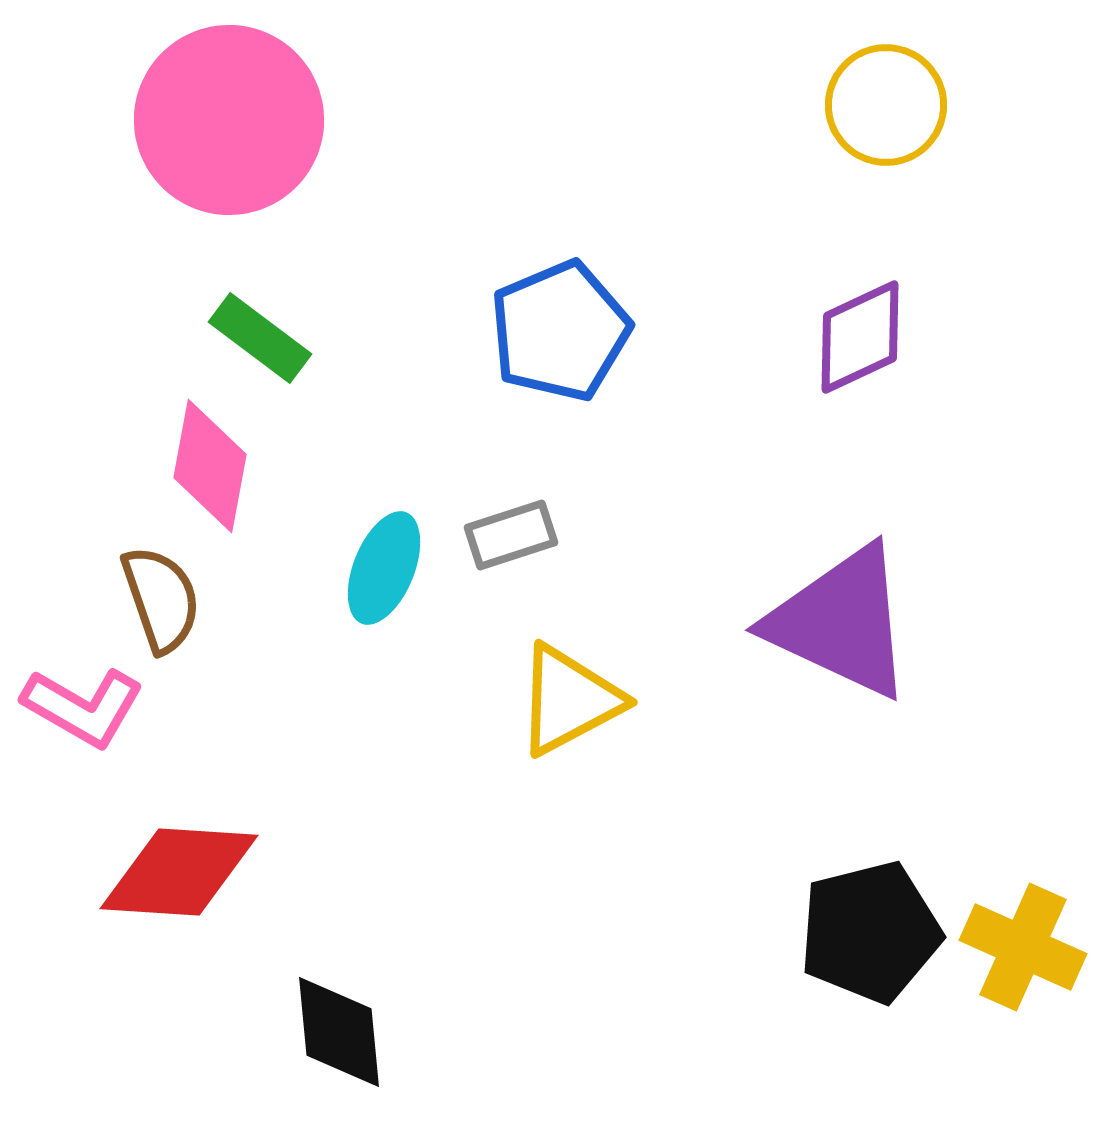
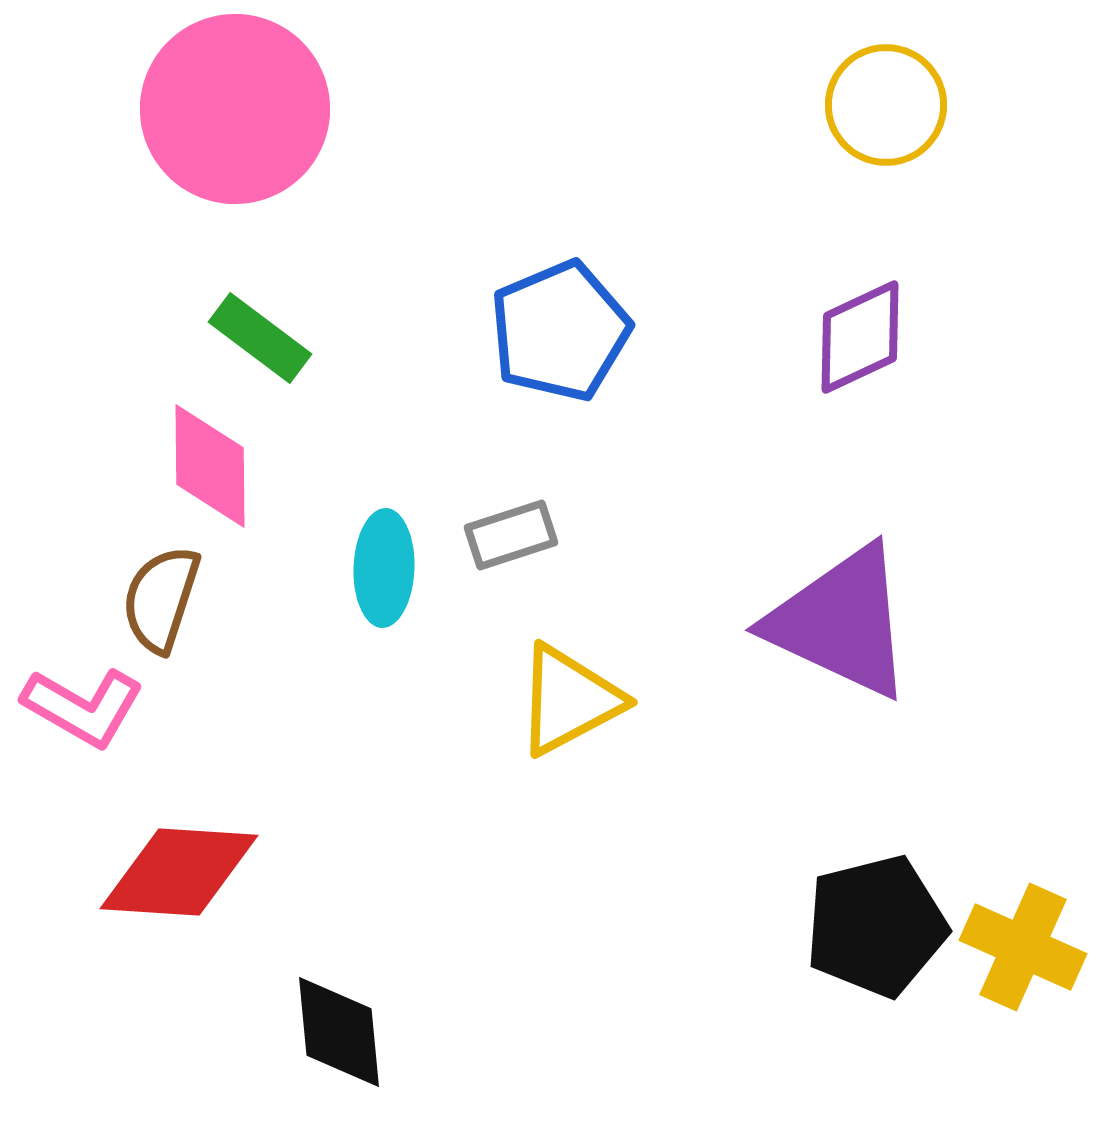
pink circle: moved 6 px right, 11 px up
pink diamond: rotated 11 degrees counterclockwise
cyan ellipse: rotated 20 degrees counterclockwise
brown semicircle: rotated 143 degrees counterclockwise
black pentagon: moved 6 px right, 6 px up
